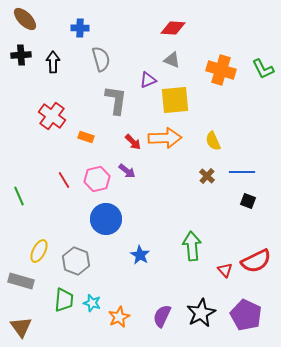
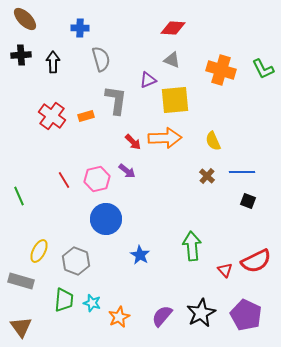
orange rectangle: moved 21 px up; rotated 35 degrees counterclockwise
purple semicircle: rotated 15 degrees clockwise
